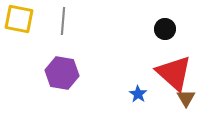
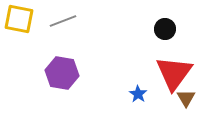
gray line: rotated 64 degrees clockwise
red triangle: rotated 24 degrees clockwise
